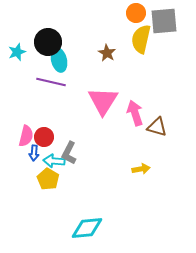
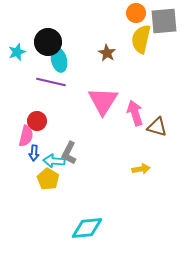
red circle: moved 7 px left, 16 px up
